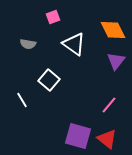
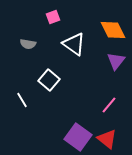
purple square: moved 1 px down; rotated 20 degrees clockwise
